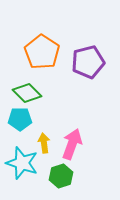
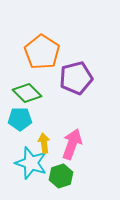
purple pentagon: moved 12 px left, 16 px down
cyan star: moved 9 px right
